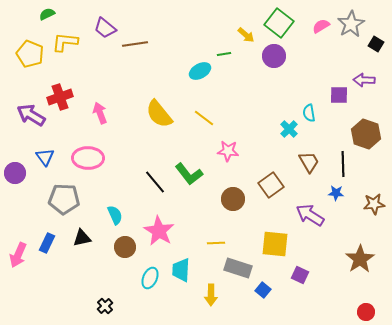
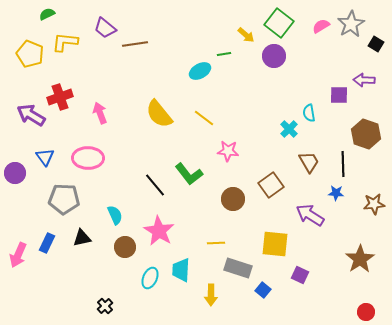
black line at (155, 182): moved 3 px down
